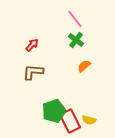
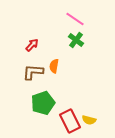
pink line: rotated 18 degrees counterclockwise
orange semicircle: moved 30 px left; rotated 40 degrees counterclockwise
green pentagon: moved 11 px left, 8 px up
